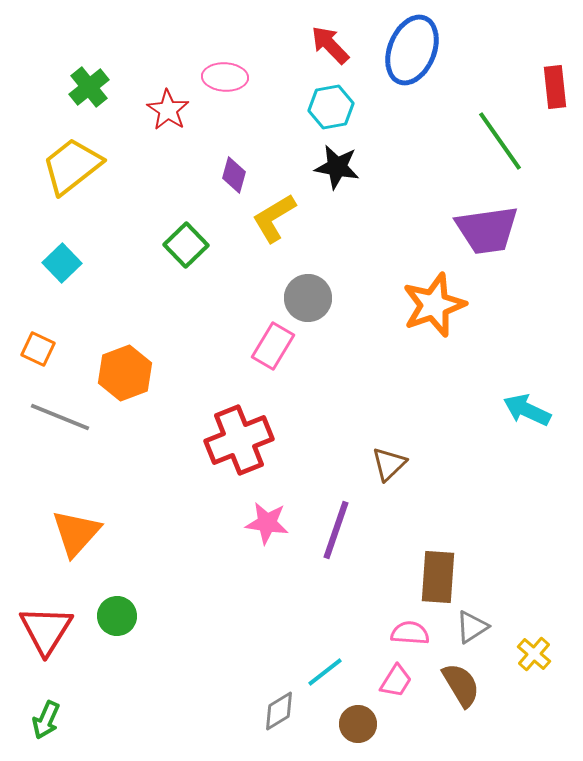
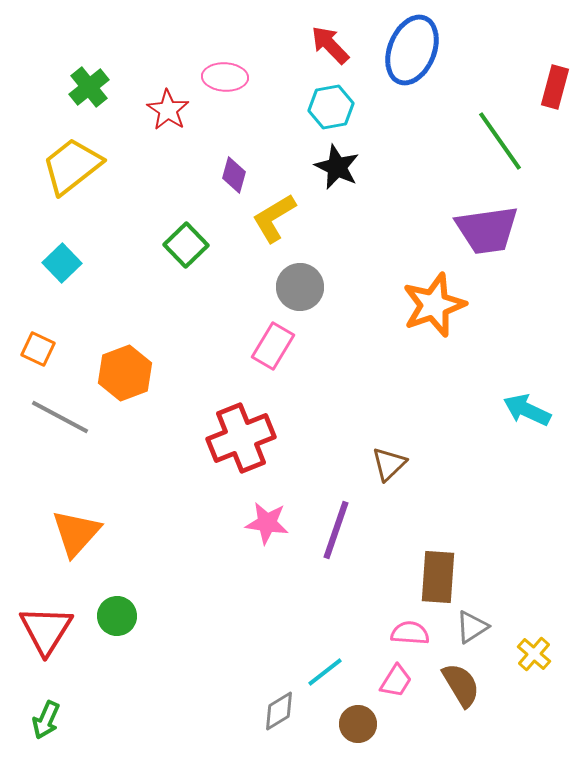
red rectangle: rotated 21 degrees clockwise
black star: rotated 15 degrees clockwise
gray circle: moved 8 px left, 11 px up
gray line: rotated 6 degrees clockwise
red cross: moved 2 px right, 2 px up
